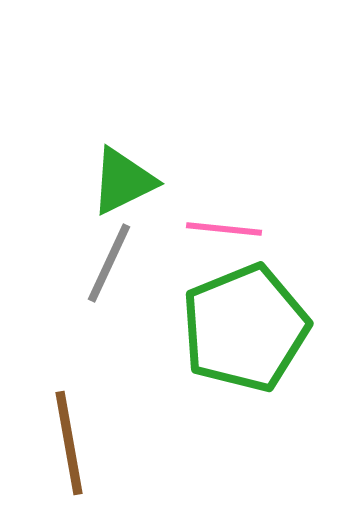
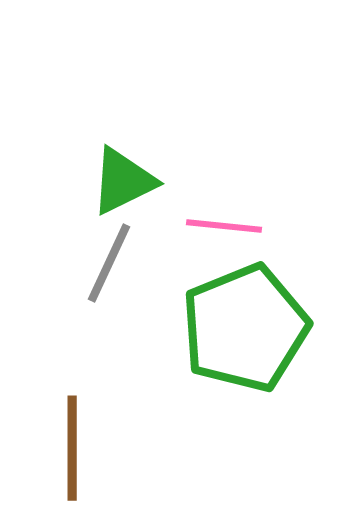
pink line: moved 3 px up
brown line: moved 3 px right, 5 px down; rotated 10 degrees clockwise
